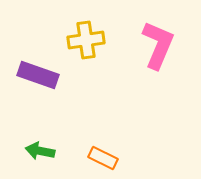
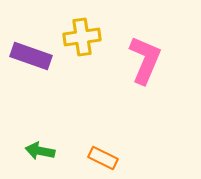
yellow cross: moved 4 px left, 3 px up
pink L-shape: moved 13 px left, 15 px down
purple rectangle: moved 7 px left, 19 px up
